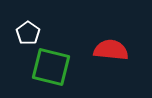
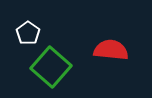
green square: rotated 27 degrees clockwise
